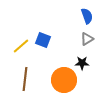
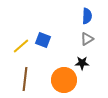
blue semicircle: rotated 21 degrees clockwise
